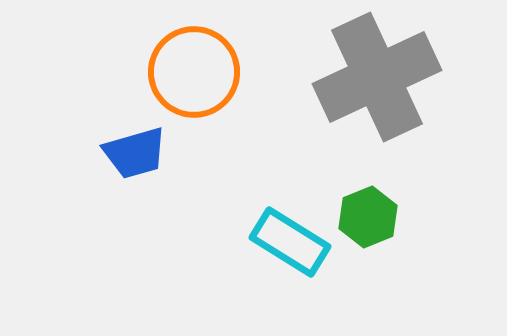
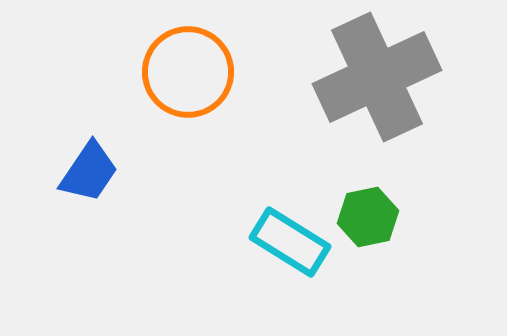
orange circle: moved 6 px left
blue trapezoid: moved 46 px left, 19 px down; rotated 40 degrees counterclockwise
green hexagon: rotated 10 degrees clockwise
